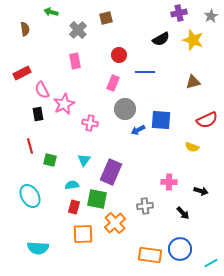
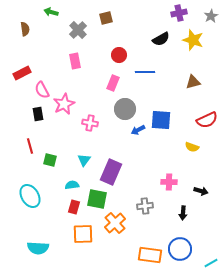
black arrow at (183, 213): rotated 48 degrees clockwise
